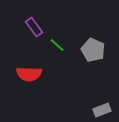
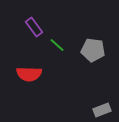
gray pentagon: rotated 15 degrees counterclockwise
